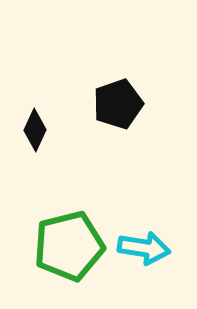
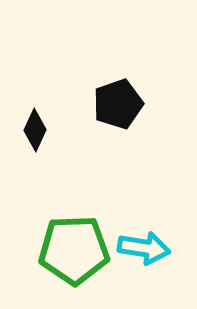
green pentagon: moved 5 px right, 4 px down; rotated 12 degrees clockwise
